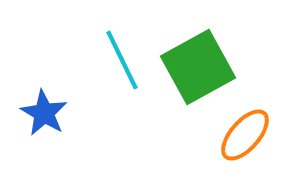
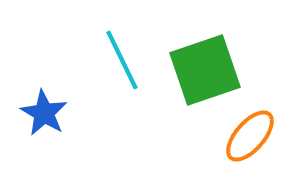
green square: moved 7 px right, 3 px down; rotated 10 degrees clockwise
orange ellipse: moved 5 px right, 1 px down
